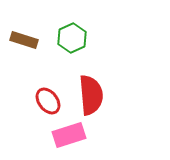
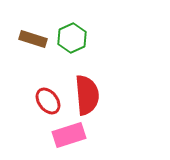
brown rectangle: moved 9 px right, 1 px up
red semicircle: moved 4 px left
